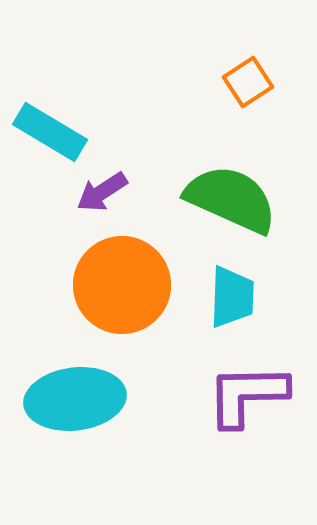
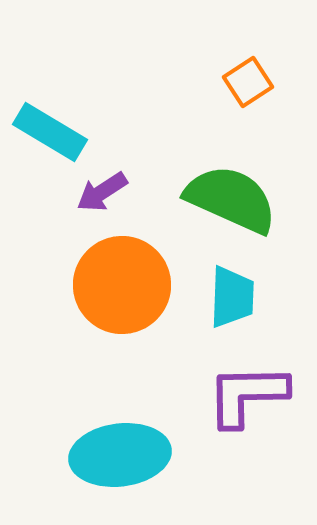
cyan ellipse: moved 45 px right, 56 px down
